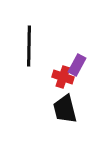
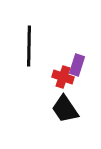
purple rectangle: rotated 10 degrees counterclockwise
black trapezoid: rotated 20 degrees counterclockwise
